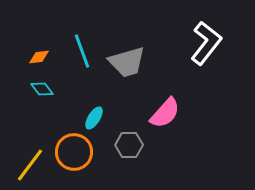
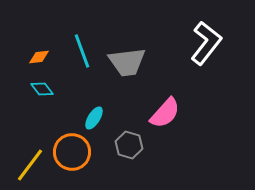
gray trapezoid: rotated 9 degrees clockwise
gray hexagon: rotated 16 degrees clockwise
orange circle: moved 2 px left
